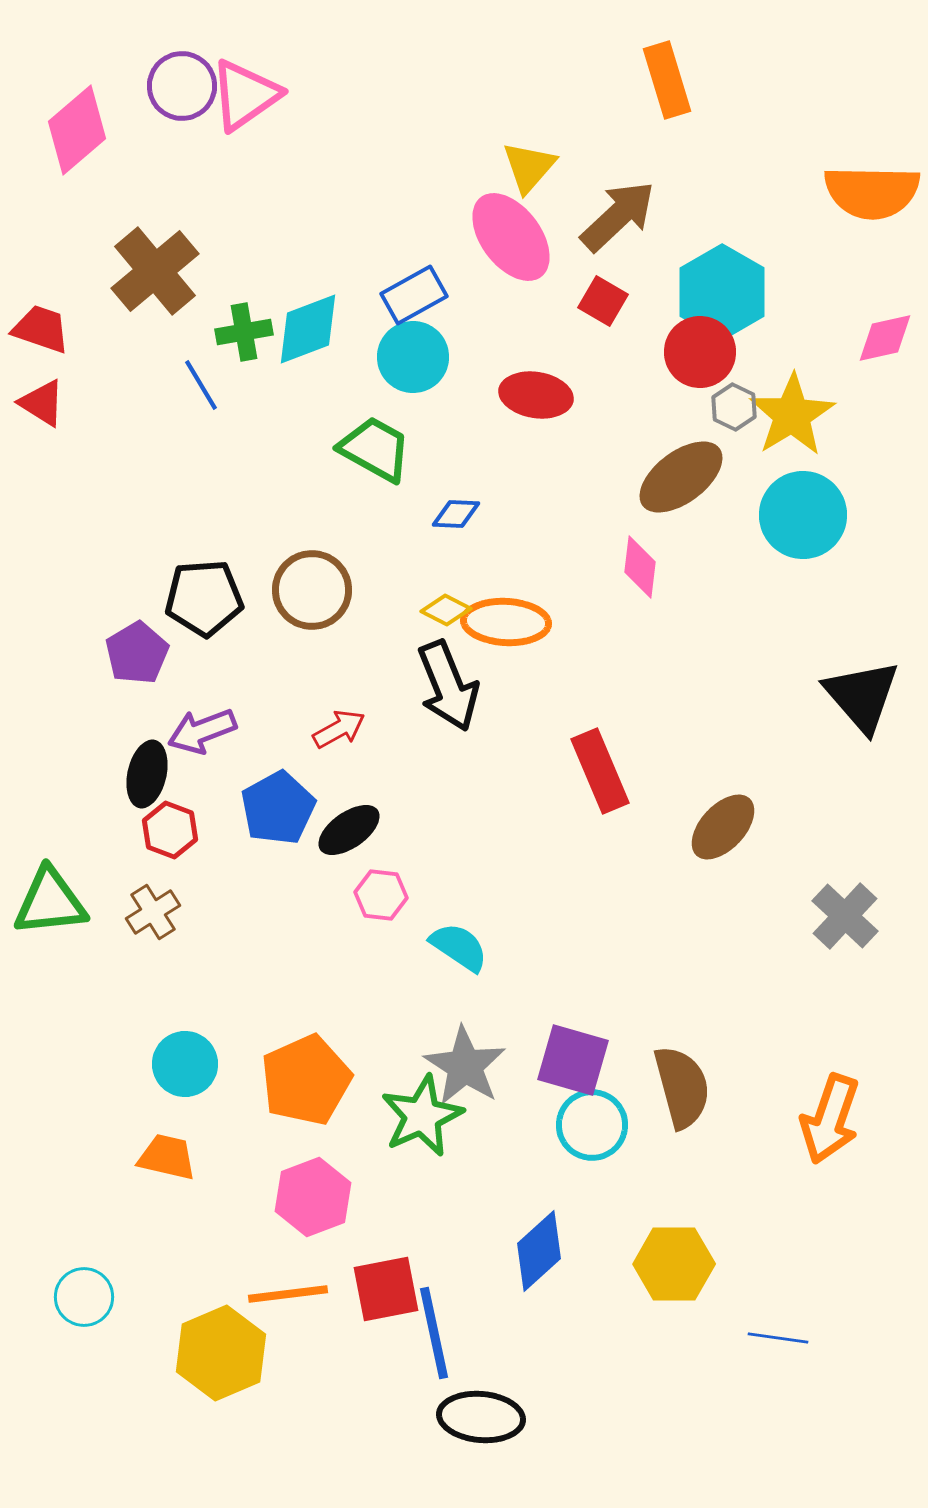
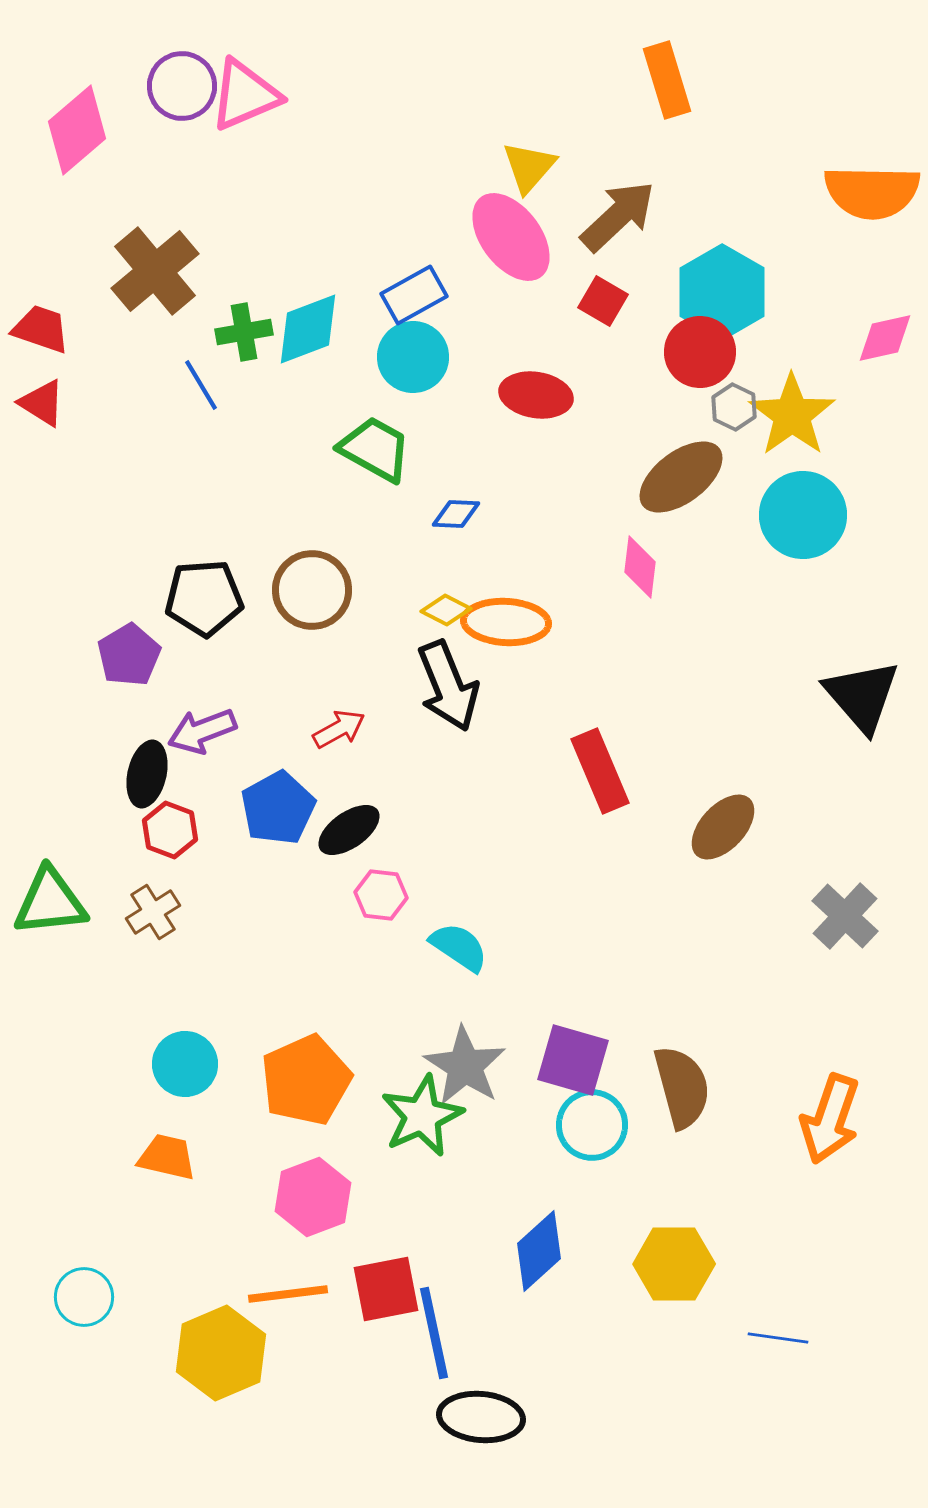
pink triangle at (245, 95): rotated 12 degrees clockwise
yellow star at (792, 415): rotated 4 degrees counterclockwise
purple pentagon at (137, 653): moved 8 px left, 2 px down
